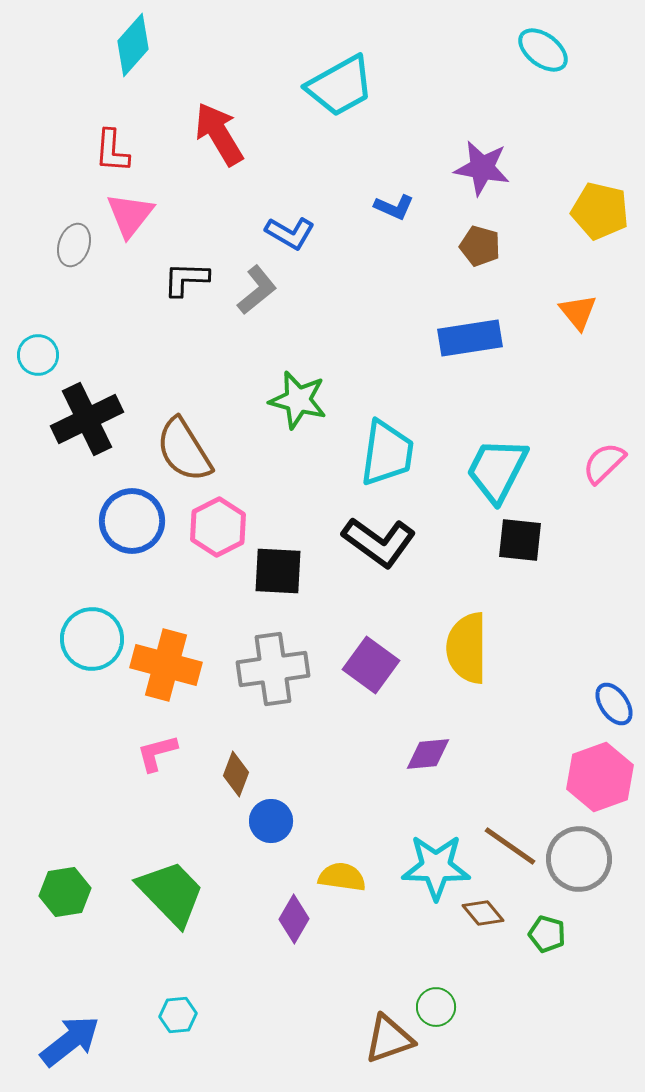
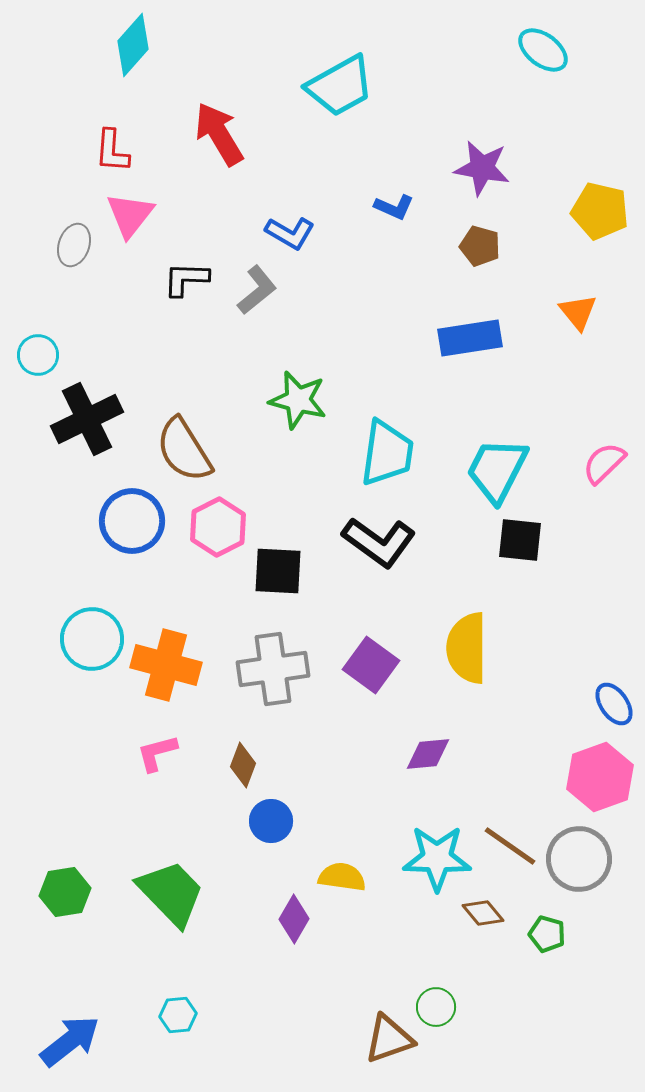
brown diamond at (236, 774): moved 7 px right, 9 px up
cyan star at (436, 867): moved 1 px right, 9 px up
